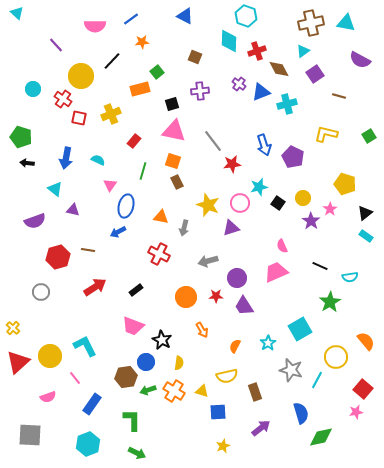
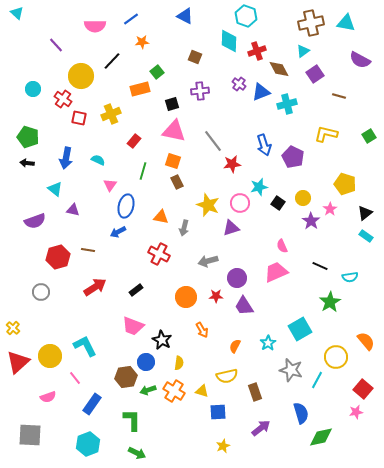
green pentagon at (21, 137): moved 7 px right
